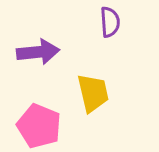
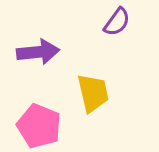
purple semicircle: moved 7 px right; rotated 40 degrees clockwise
